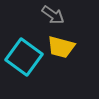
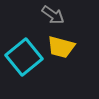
cyan square: rotated 15 degrees clockwise
